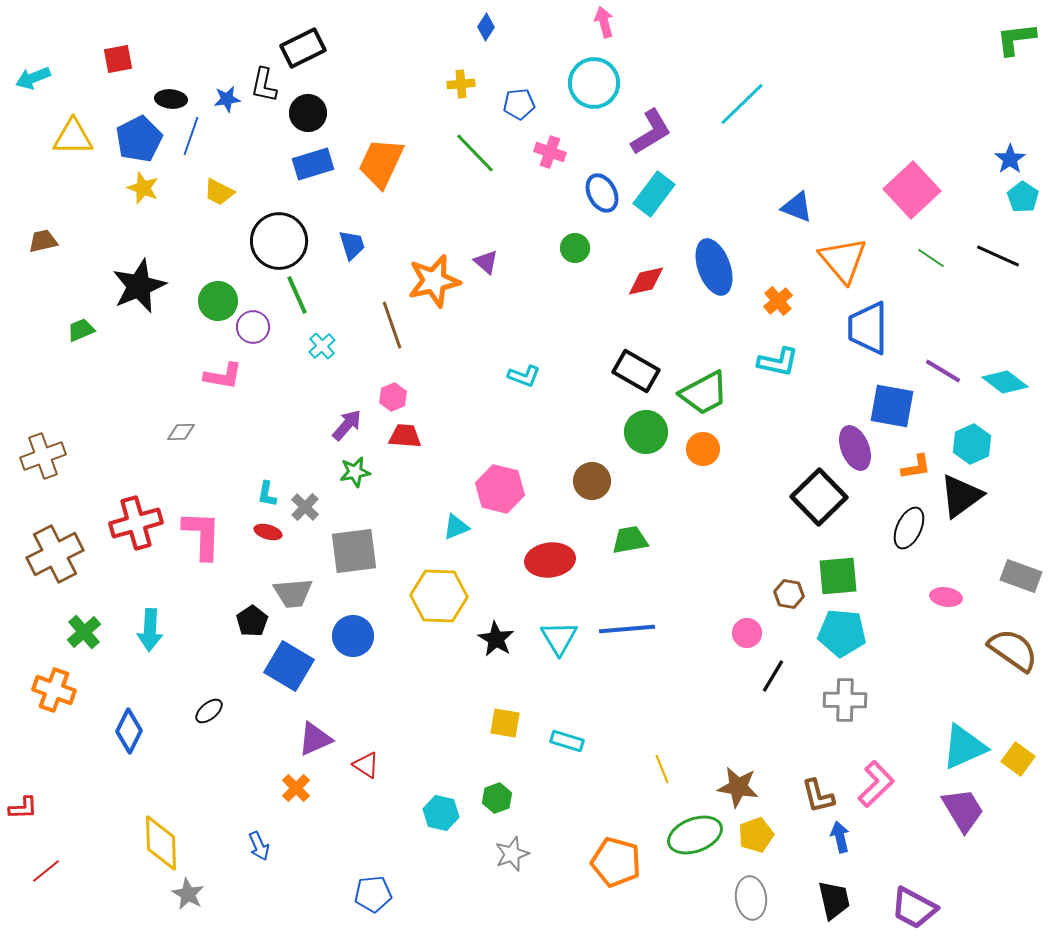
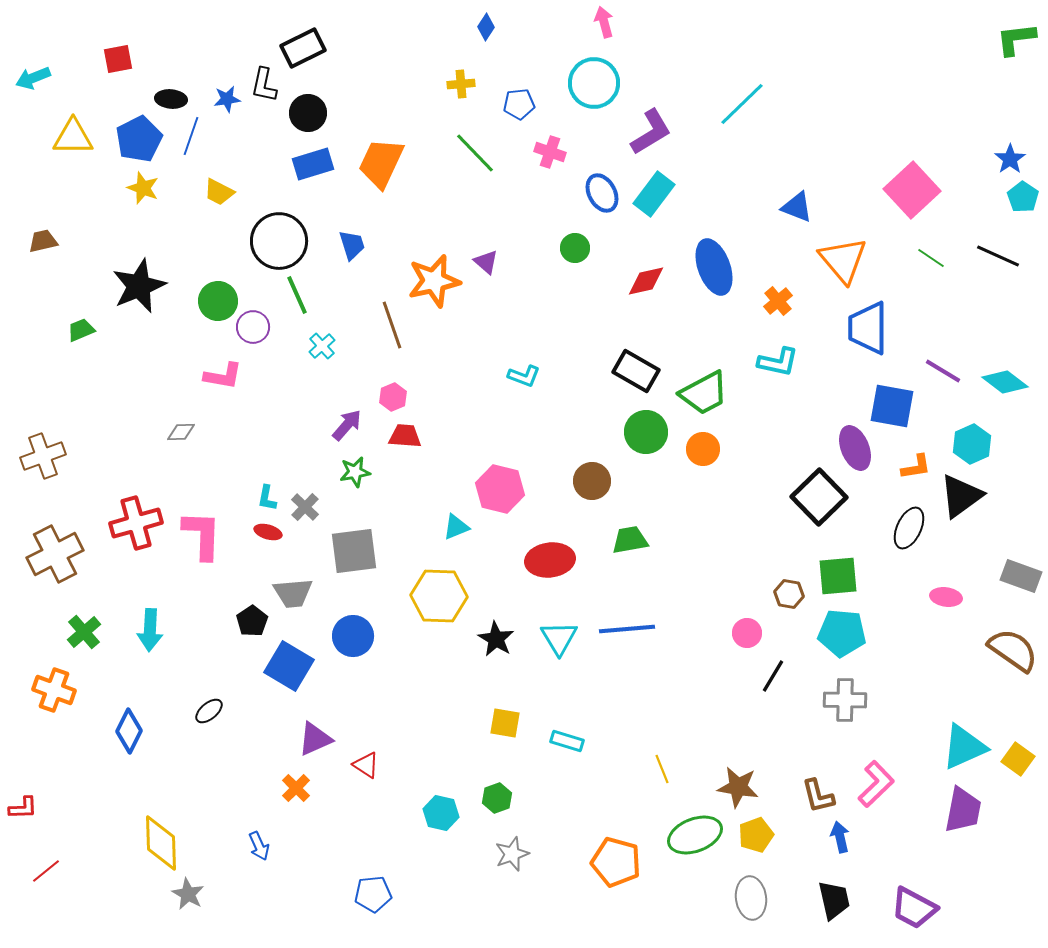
cyan L-shape at (267, 494): moved 4 px down
purple trapezoid at (963, 810): rotated 42 degrees clockwise
